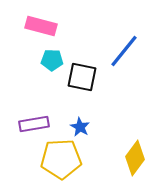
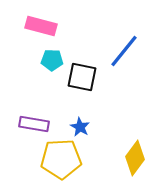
purple rectangle: rotated 20 degrees clockwise
